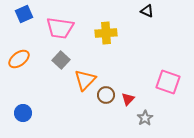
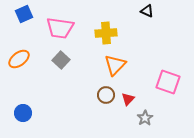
orange triangle: moved 30 px right, 15 px up
